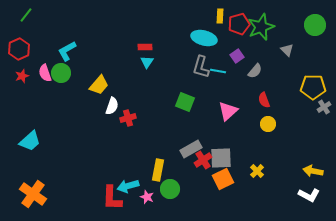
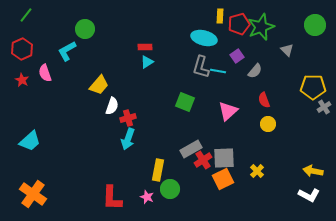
red hexagon at (19, 49): moved 3 px right
cyan triangle at (147, 62): rotated 24 degrees clockwise
green circle at (61, 73): moved 24 px right, 44 px up
red star at (22, 76): moved 4 px down; rotated 24 degrees counterclockwise
gray square at (221, 158): moved 3 px right
cyan arrow at (128, 186): moved 47 px up; rotated 55 degrees counterclockwise
